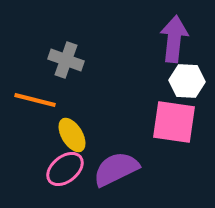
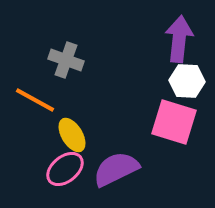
purple arrow: moved 5 px right
orange line: rotated 15 degrees clockwise
pink square: rotated 9 degrees clockwise
